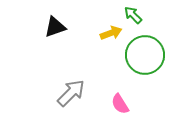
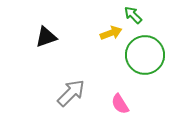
black triangle: moved 9 px left, 10 px down
